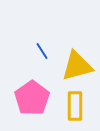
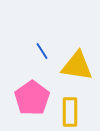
yellow triangle: rotated 24 degrees clockwise
yellow rectangle: moved 5 px left, 6 px down
